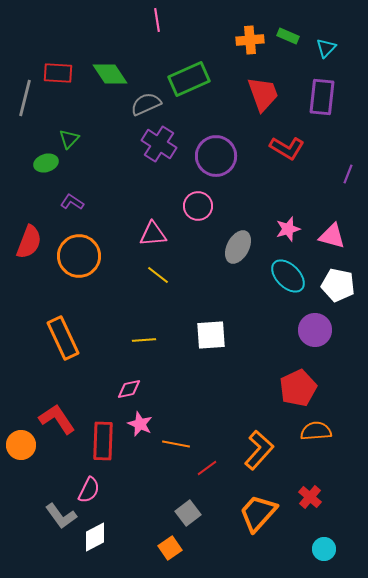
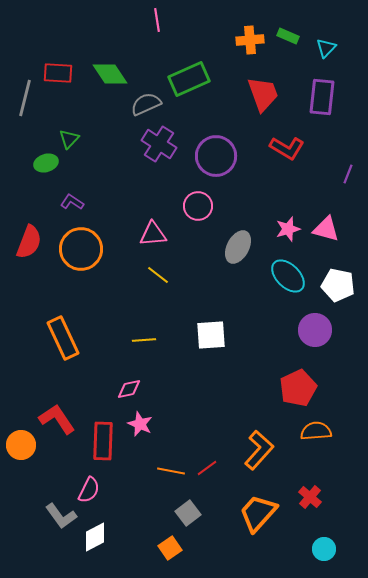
pink triangle at (332, 236): moved 6 px left, 7 px up
orange circle at (79, 256): moved 2 px right, 7 px up
orange line at (176, 444): moved 5 px left, 27 px down
